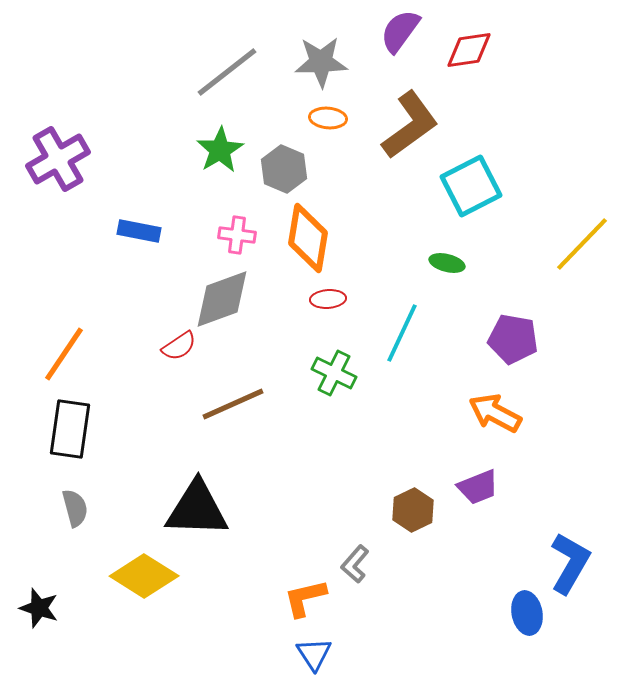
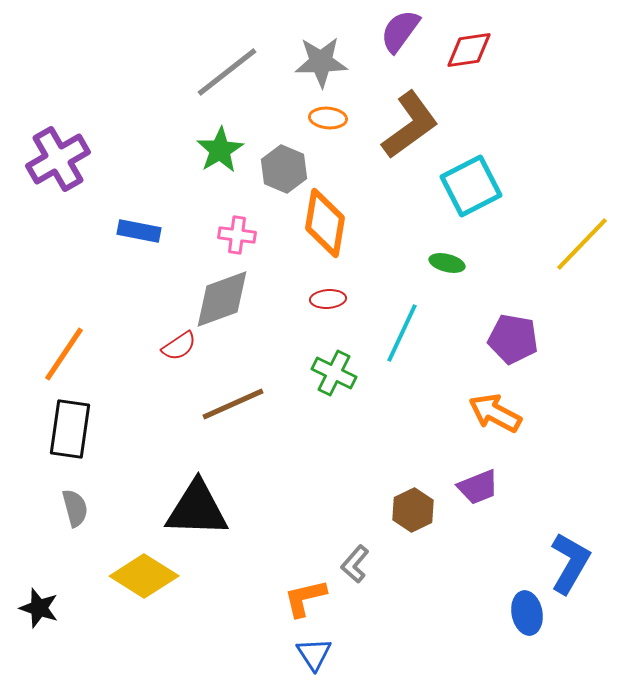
orange diamond: moved 17 px right, 15 px up
